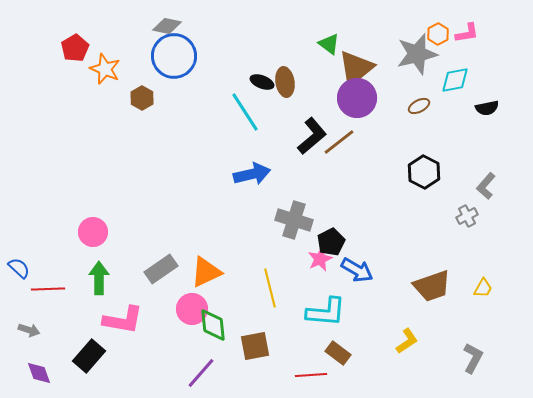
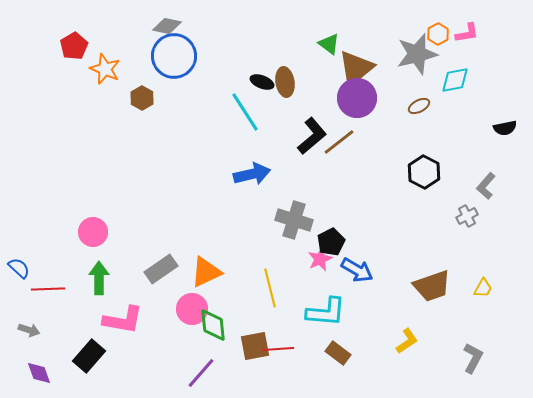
red pentagon at (75, 48): moved 1 px left, 2 px up
black semicircle at (487, 108): moved 18 px right, 20 px down
red line at (311, 375): moved 33 px left, 26 px up
